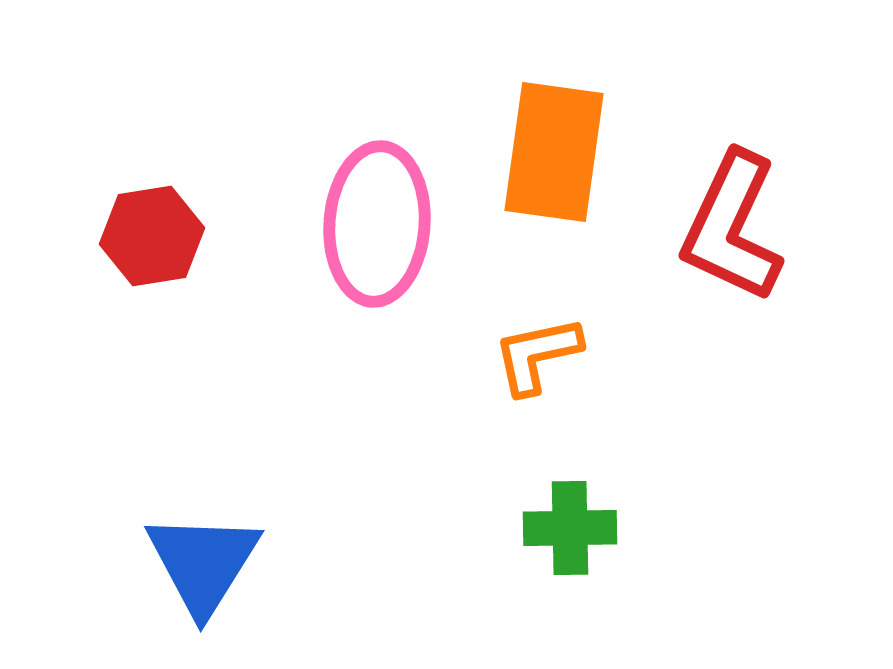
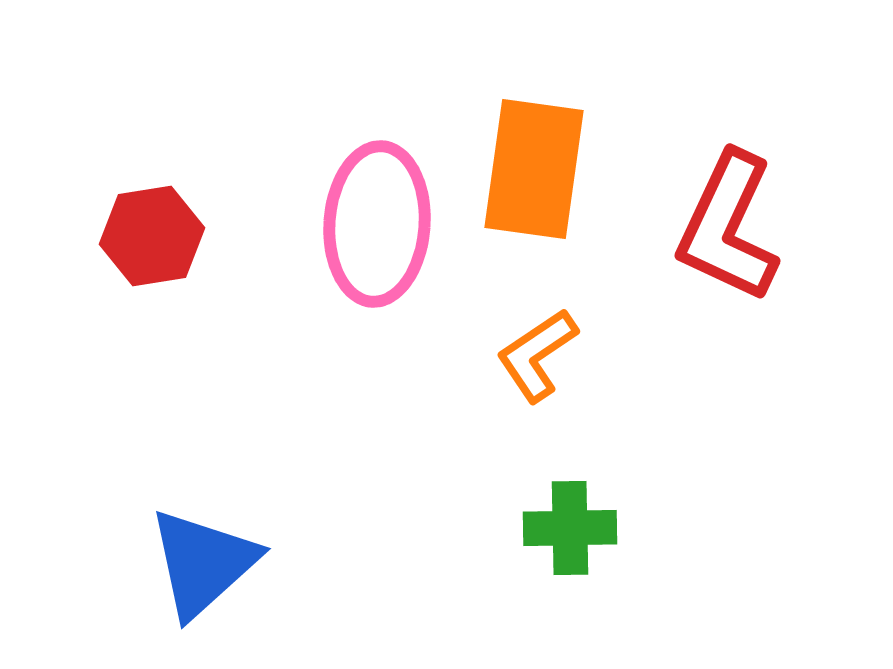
orange rectangle: moved 20 px left, 17 px down
red L-shape: moved 4 px left
orange L-shape: rotated 22 degrees counterclockwise
blue triangle: rotated 16 degrees clockwise
